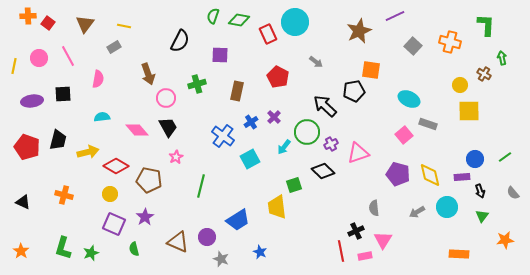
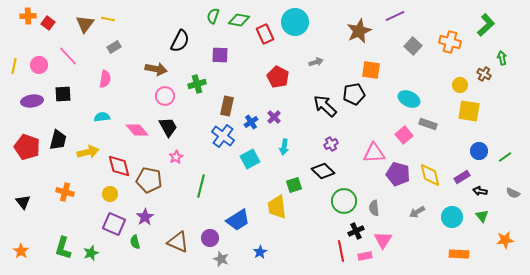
green L-shape at (486, 25): rotated 45 degrees clockwise
yellow line at (124, 26): moved 16 px left, 7 px up
red rectangle at (268, 34): moved 3 px left
pink line at (68, 56): rotated 15 degrees counterclockwise
pink circle at (39, 58): moved 7 px down
gray arrow at (316, 62): rotated 56 degrees counterclockwise
brown arrow at (148, 74): moved 8 px right, 5 px up; rotated 60 degrees counterclockwise
pink semicircle at (98, 79): moved 7 px right
brown rectangle at (237, 91): moved 10 px left, 15 px down
black pentagon at (354, 91): moved 3 px down
pink circle at (166, 98): moved 1 px left, 2 px up
yellow square at (469, 111): rotated 10 degrees clockwise
green circle at (307, 132): moved 37 px right, 69 px down
cyan arrow at (284, 147): rotated 28 degrees counterclockwise
pink triangle at (358, 153): moved 16 px right; rotated 15 degrees clockwise
blue circle at (475, 159): moved 4 px right, 8 px up
red diamond at (116, 166): moved 3 px right; rotated 45 degrees clockwise
purple rectangle at (462, 177): rotated 28 degrees counterclockwise
black arrow at (480, 191): rotated 120 degrees clockwise
gray semicircle at (513, 193): rotated 24 degrees counterclockwise
orange cross at (64, 195): moved 1 px right, 3 px up
black triangle at (23, 202): rotated 28 degrees clockwise
cyan circle at (447, 207): moved 5 px right, 10 px down
green triangle at (482, 216): rotated 16 degrees counterclockwise
purple circle at (207, 237): moved 3 px right, 1 px down
green semicircle at (134, 249): moved 1 px right, 7 px up
blue star at (260, 252): rotated 16 degrees clockwise
